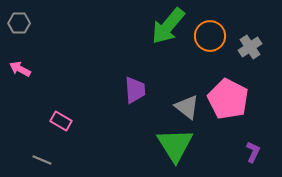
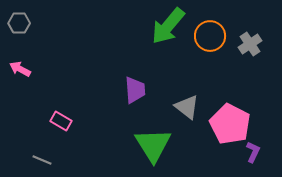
gray cross: moved 3 px up
pink pentagon: moved 2 px right, 25 px down
green triangle: moved 22 px left
